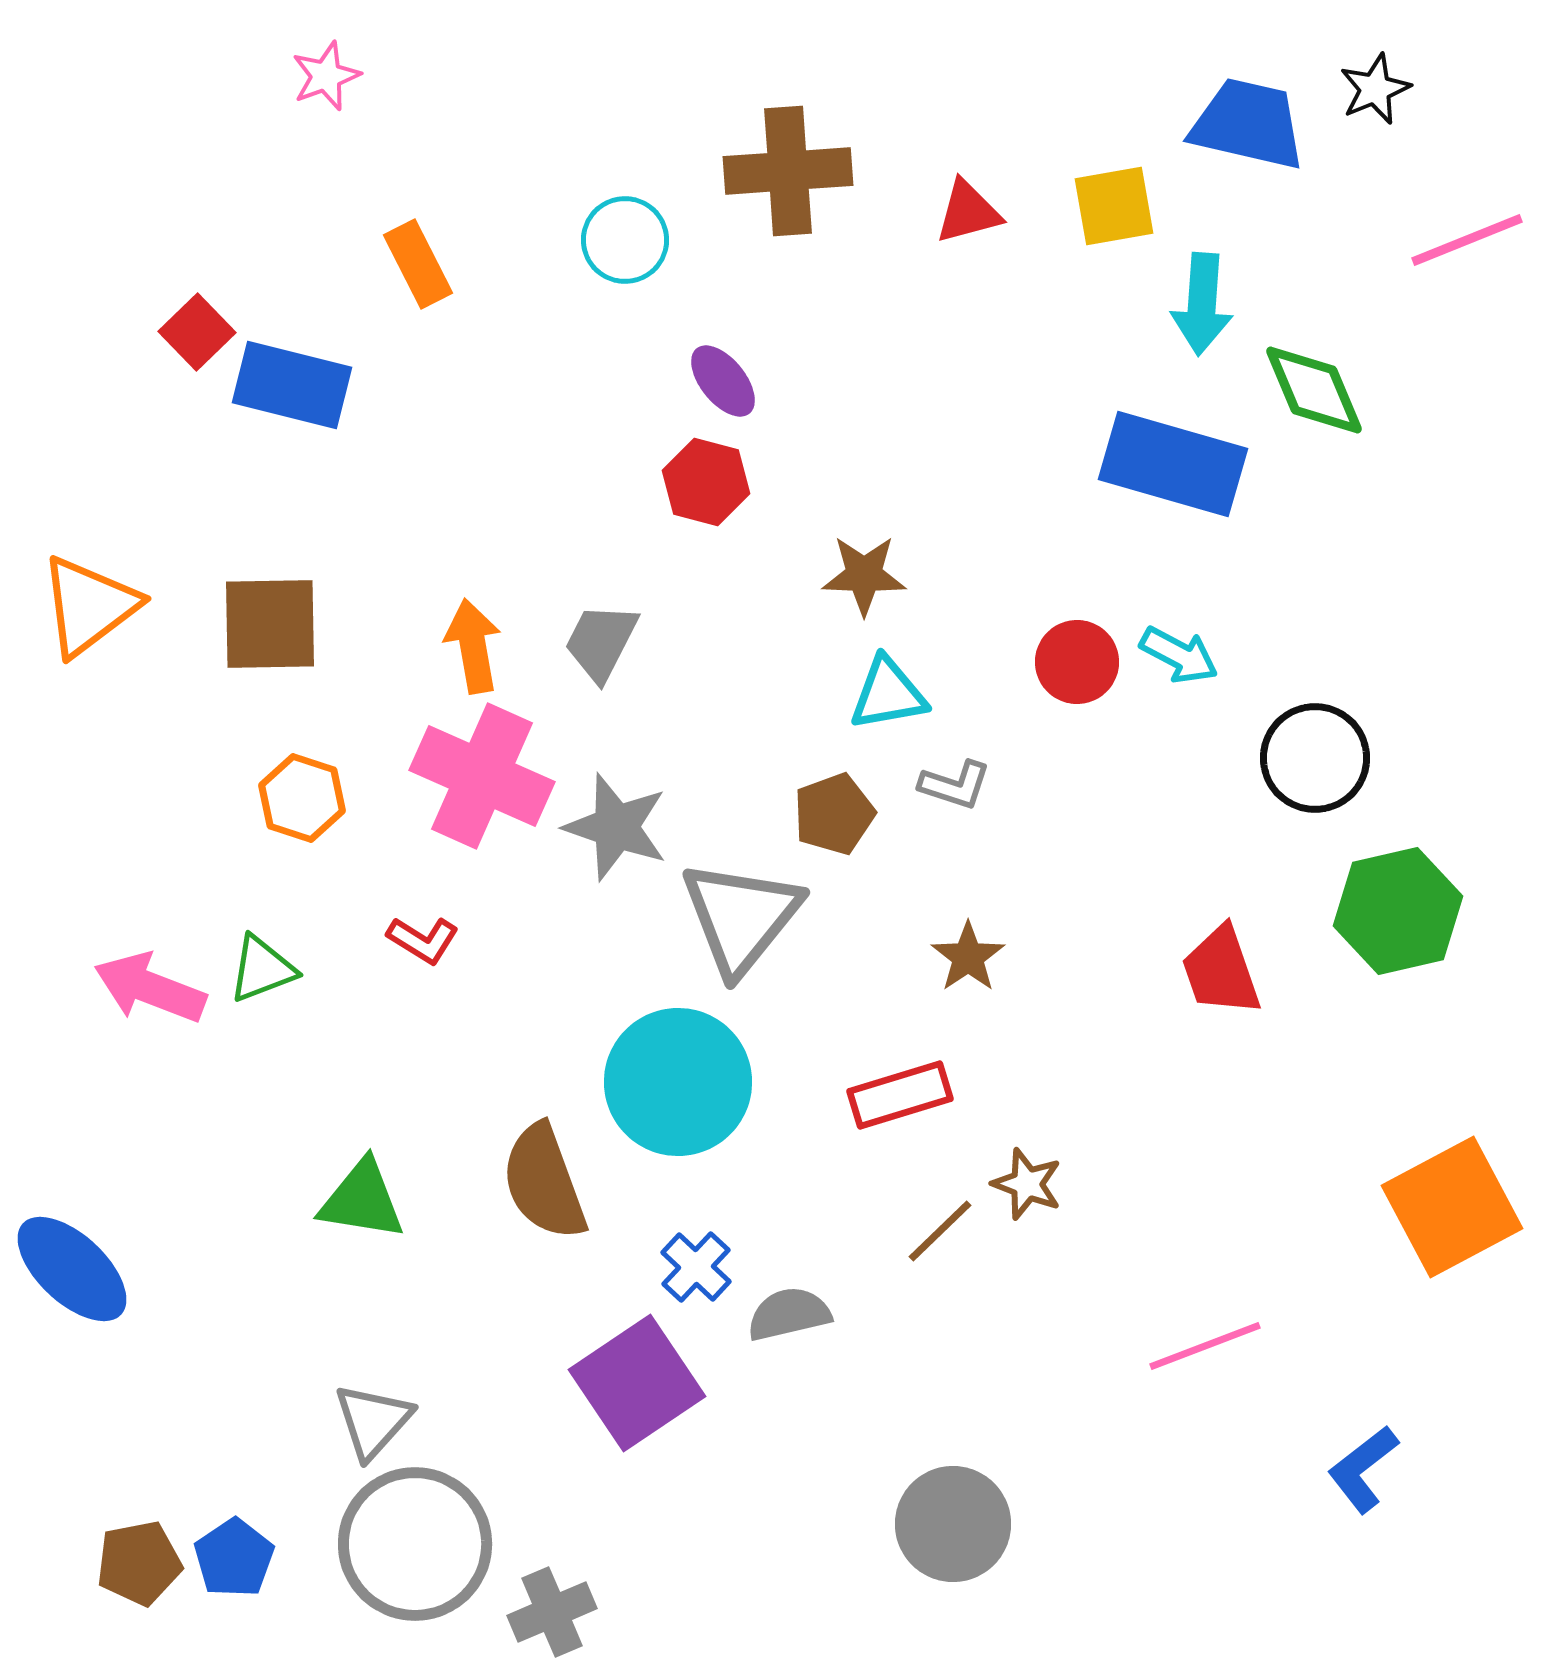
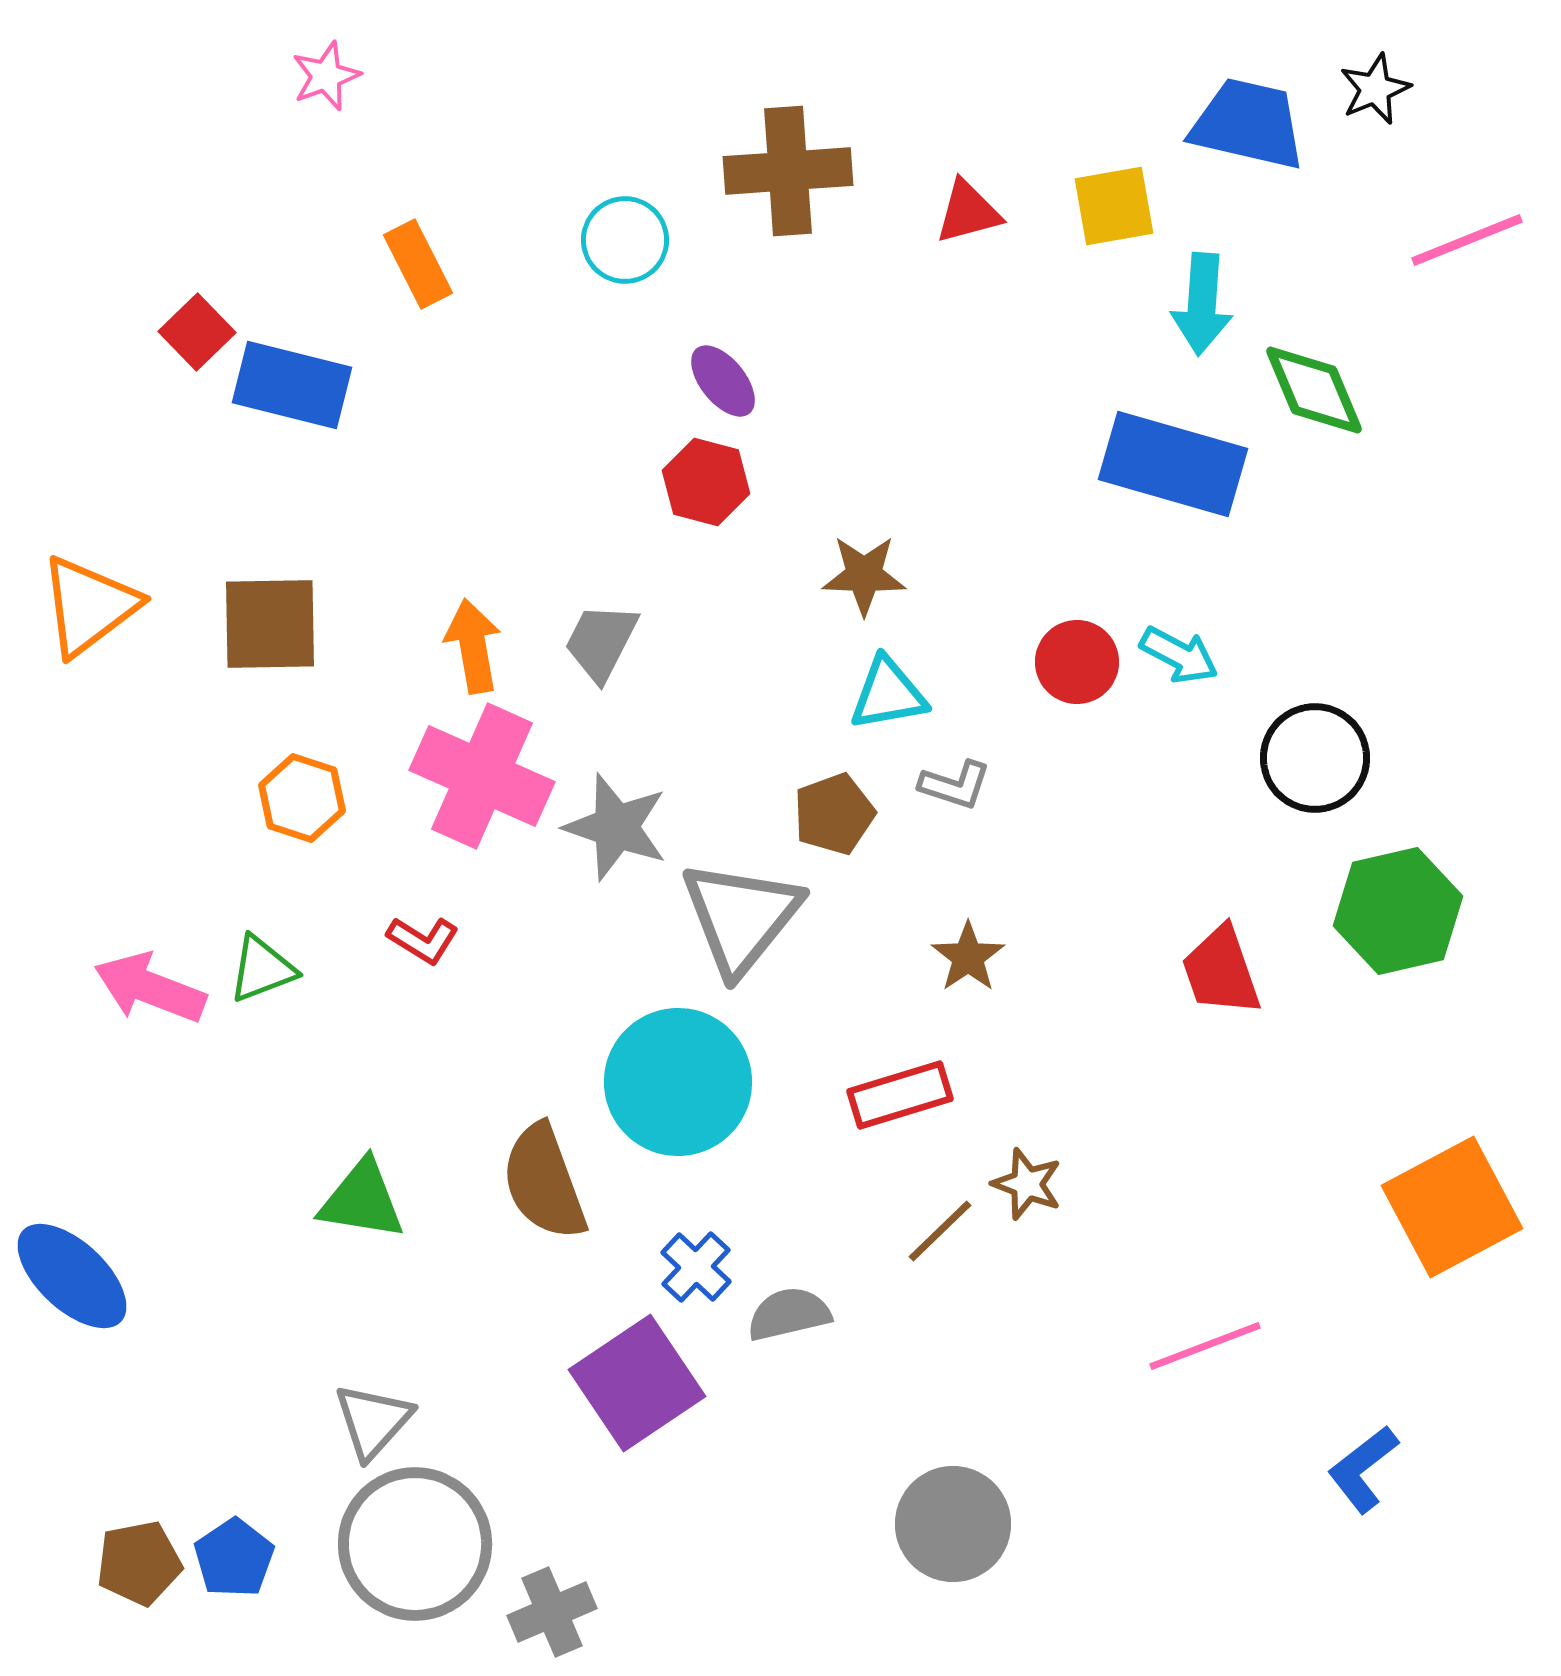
blue ellipse at (72, 1269): moved 7 px down
